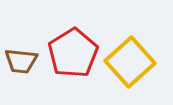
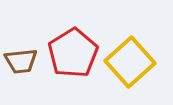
brown trapezoid: rotated 12 degrees counterclockwise
